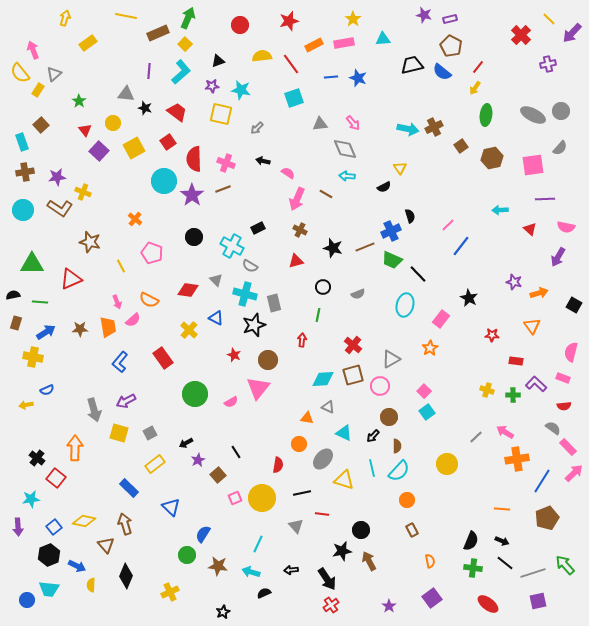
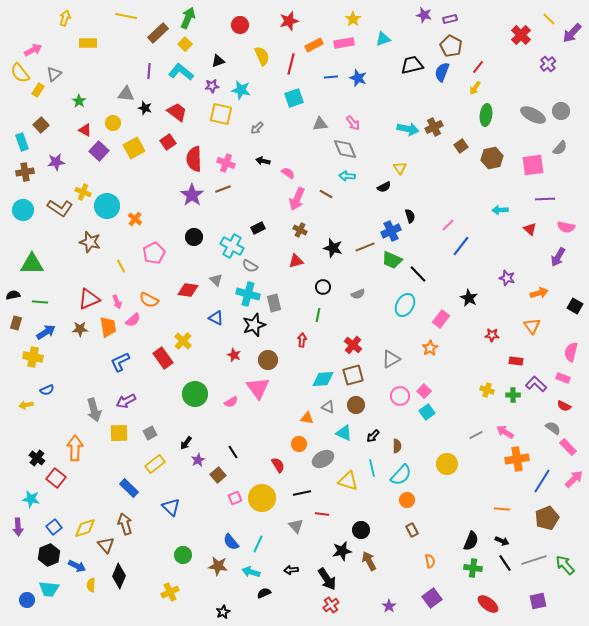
brown rectangle at (158, 33): rotated 20 degrees counterclockwise
cyan triangle at (383, 39): rotated 14 degrees counterclockwise
yellow rectangle at (88, 43): rotated 36 degrees clockwise
pink arrow at (33, 50): rotated 84 degrees clockwise
yellow semicircle at (262, 56): rotated 72 degrees clockwise
red line at (291, 64): rotated 50 degrees clockwise
purple cross at (548, 64): rotated 28 degrees counterclockwise
cyan L-shape at (181, 72): rotated 100 degrees counterclockwise
blue semicircle at (442, 72): rotated 72 degrees clockwise
red triangle at (85, 130): rotated 24 degrees counterclockwise
purple star at (57, 177): moved 1 px left, 15 px up
cyan circle at (164, 181): moved 57 px left, 25 px down
pink pentagon at (152, 253): moved 2 px right; rotated 25 degrees clockwise
red triangle at (71, 279): moved 18 px right, 20 px down
purple star at (514, 282): moved 7 px left, 4 px up
cyan cross at (245, 294): moved 3 px right
cyan ellipse at (405, 305): rotated 15 degrees clockwise
black square at (574, 305): moved 1 px right, 1 px down
yellow cross at (189, 330): moved 6 px left, 11 px down
blue L-shape at (120, 362): rotated 25 degrees clockwise
pink circle at (380, 386): moved 20 px right, 10 px down
pink triangle at (258, 388): rotated 15 degrees counterclockwise
red semicircle at (564, 406): rotated 32 degrees clockwise
brown circle at (389, 417): moved 33 px left, 12 px up
yellow square at (119, 433): rotated 18 degrees counterclockwise
gray line at (476, 437): moved 2 px up; rotated 16 degrees clockwise
black arrow at (186, 443): rotated 24 degrees counterclockwise
black line at (236, 452): moved 3 px left
gray ellipse at (323, 459): rotated 20 degrees clockwise
red semicircle at (278, 465): rotated 42 degrees counterclockwise
cyan semicircle at (399, 471): moved 2 px right, 4 px down
pink arrow at (574, 473): moved 6 px down
yellow triangle at (344, 480): moved 4 px right, 1 px down
cyan star at (31, 499): rotated 18 degrees clockwise
yellow diamond at (84, 521): moved 1 px right, 7 px down; rotated 30 degrees counterclockwise
blue semicircle at (203, 534): moved 28 px right, 8 px down; rotated 72 degrees counterclockwise
green circle at (187, 555): moved 4 px left
black line at (505, 563): rotated 18 degrees clockwise
gray line at (533, 573): moved 1 px right, 13 px up
black diamond at (126, 576): moved 7 px left
